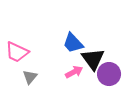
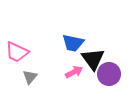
blue trapezoid: rotated 35 degrees counterclockwise
